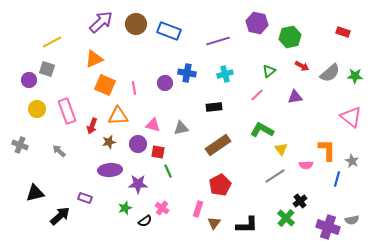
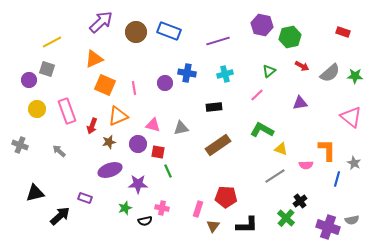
purple hexagon at (257, 23): moved 5 px right, 2 px down
brown circle at (136, 24): moved 8 px down
purple triangle at (295, 97): moved 5 px right, 6 px down
orange triangle at (118, 116): rotated 20 degrees counterclockwise
yellow triangle at (281, 149): rotated 32 degrees counterclockwise
gray star at (352, 161): moved 2 px right, 2 px down
purple ellipse at (110, 170): rotated 15 degrees counterclockwise
red pentagon at (220, 185): moved 6 px right, 12 px down; rotated 30 degrees clockwise
pink cross at (162, 208): rotated 24 degrees counterclockwise
black semicircle at (145, 221): rotated 24 degrees clockwise
brown triangle at (214, 223): moved 1 px left, 3 px down
